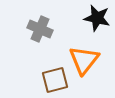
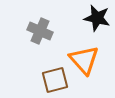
gray cross: moved 2 px down
orange triangle: rotated 20 degrees counterclockwise
